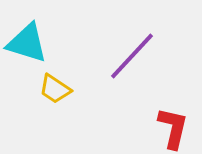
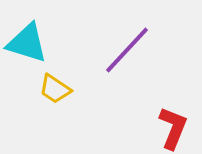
purple line: moved 5 px left, 6 px up
red L-shape: rotated 9 degrees clockwise
